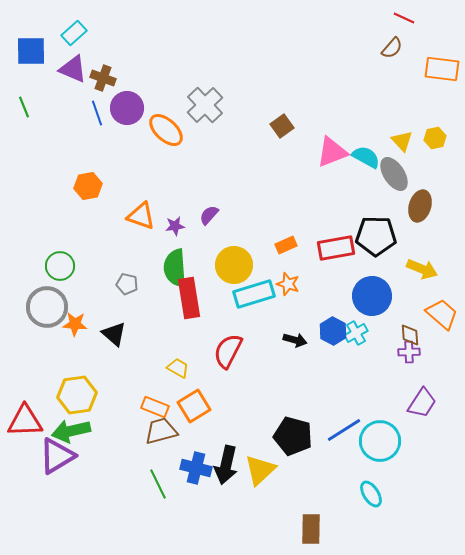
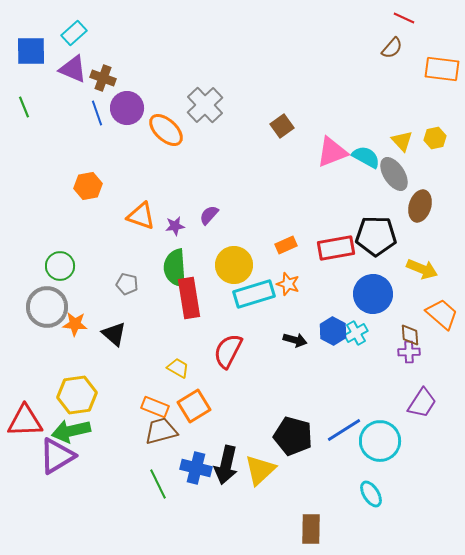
blue circle at (372, 296): moved 1 px right, 2 px up
